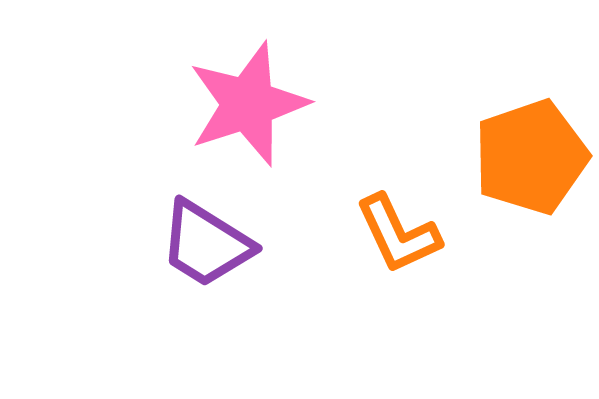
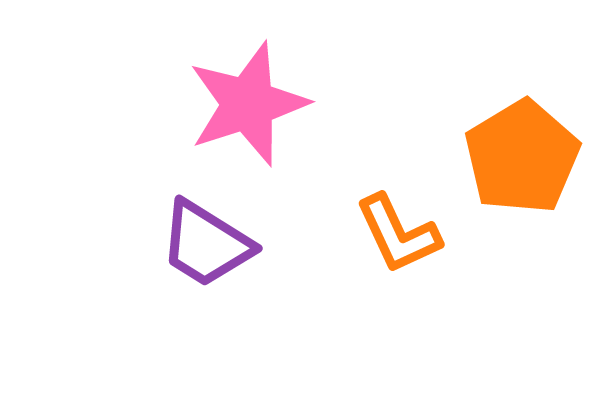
orange pentagon: moved 9 px left; rotated 12 degrees counterclockwise
